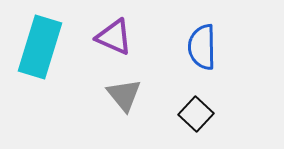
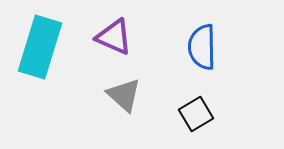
gray triangle: rotated 9 degrees counterclockwise
black square: rotated 16 degrees clockwise
